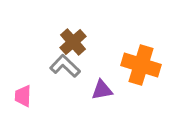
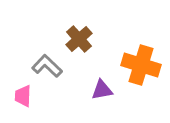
brown cross: moved 6 px right, 3 px up
gray L-shape: moved 18 px left
